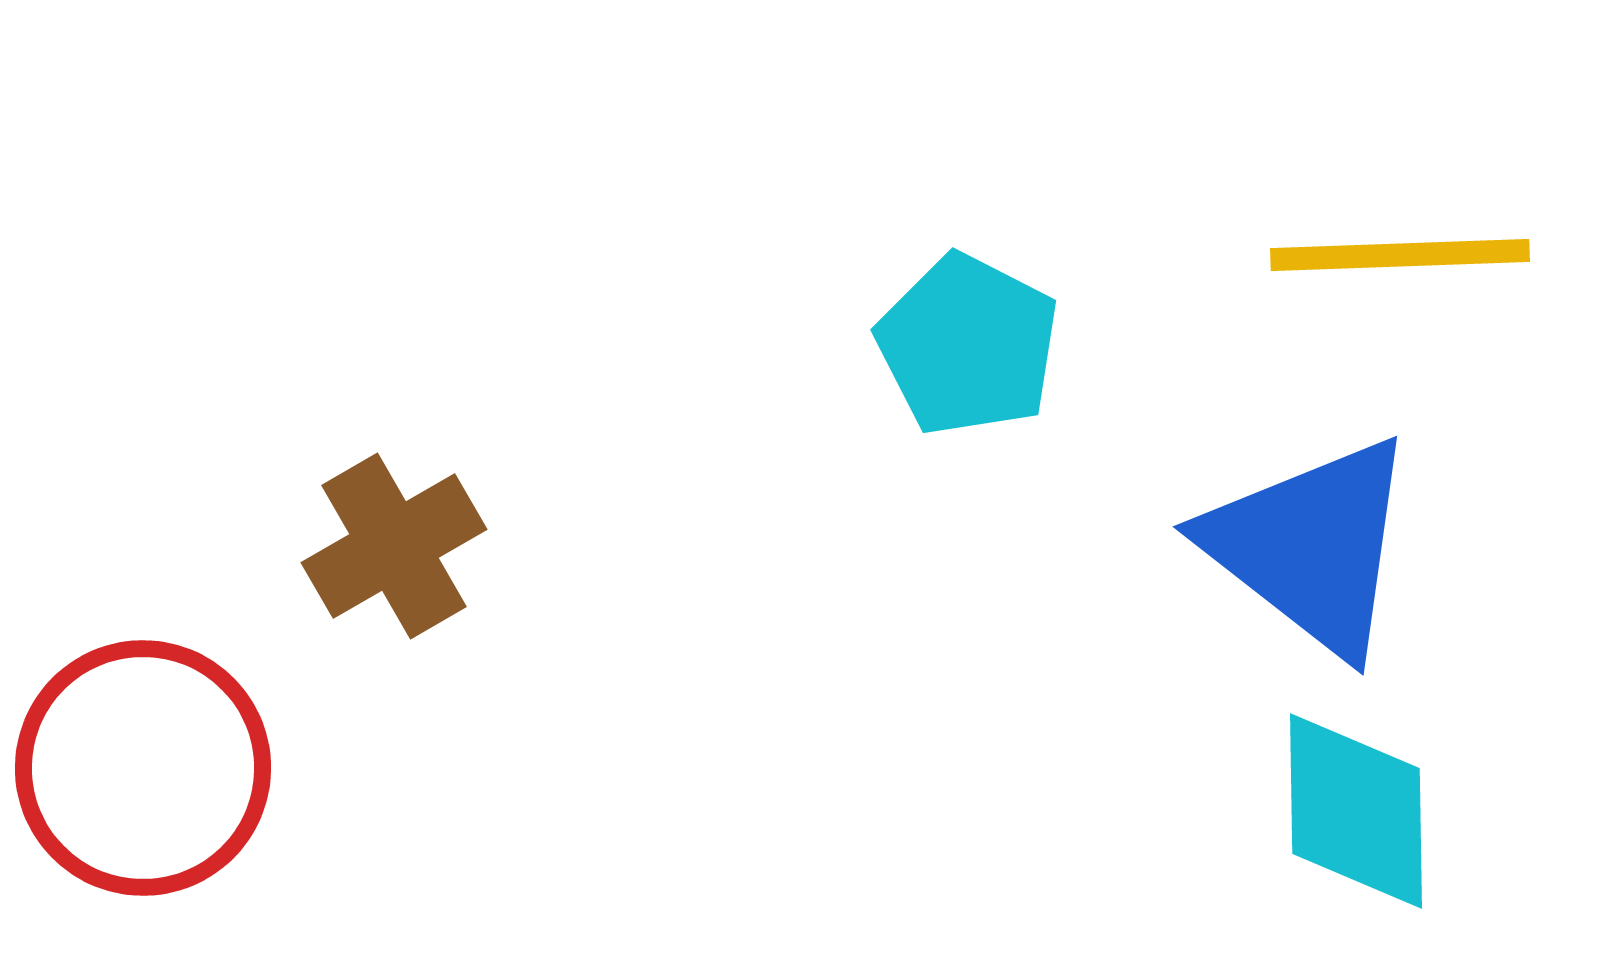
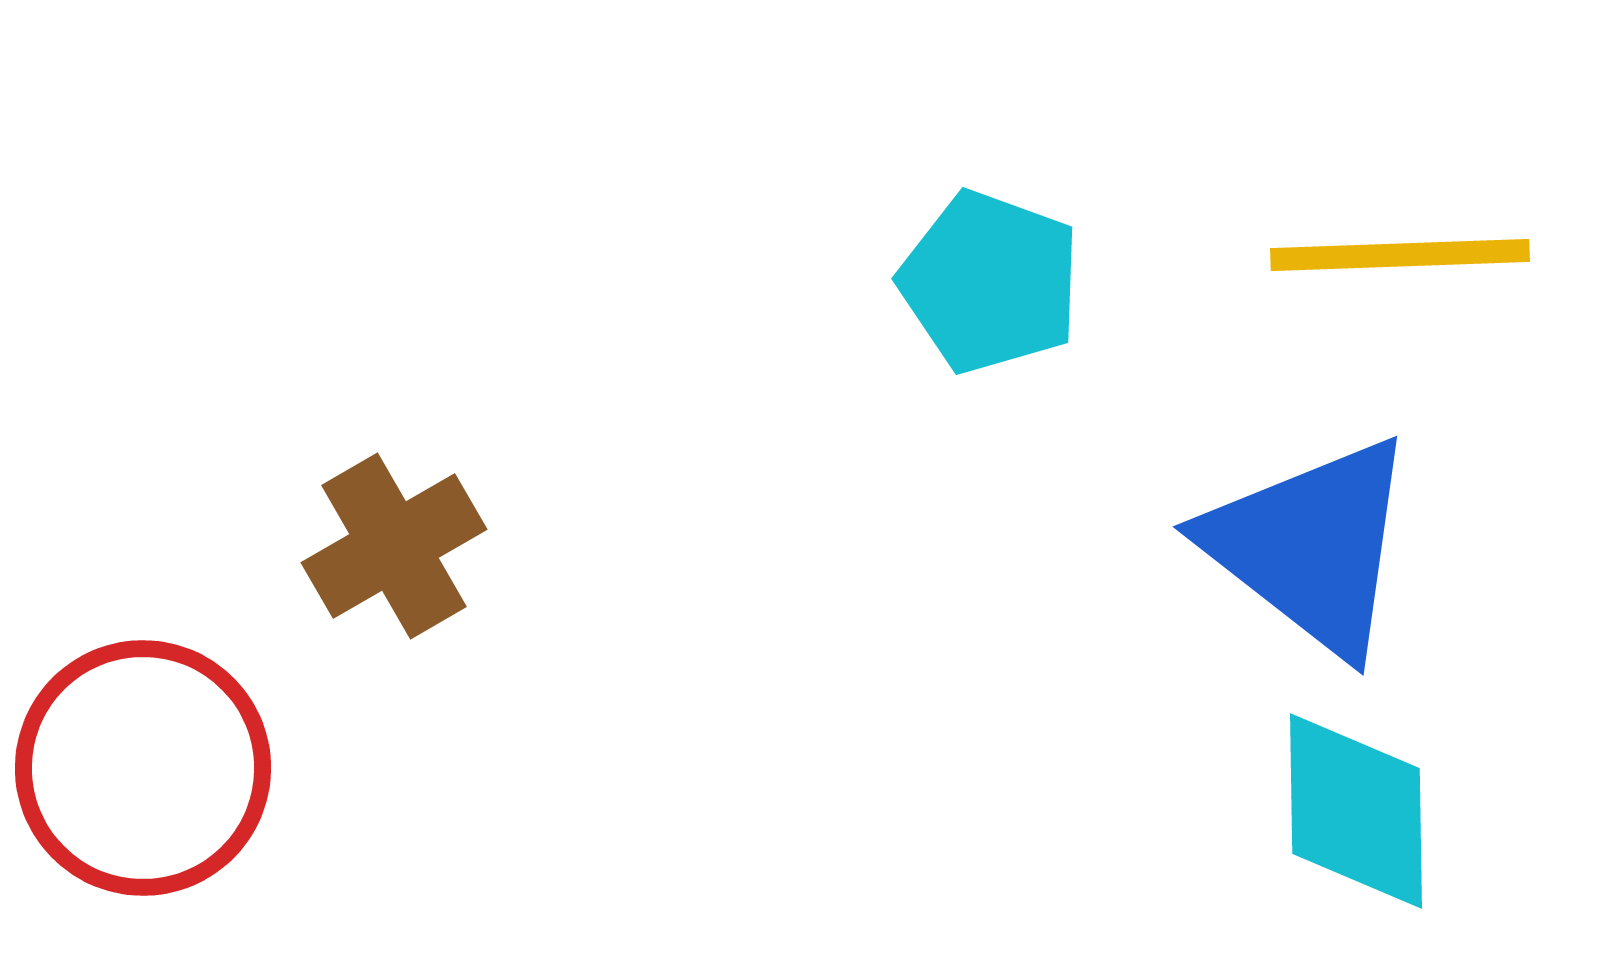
cyan pentagon: moved 22 px right, 63 px up; rotated 7 degrees counterclockwise
